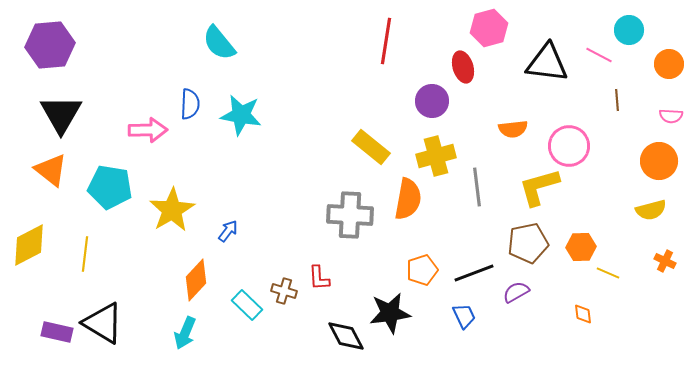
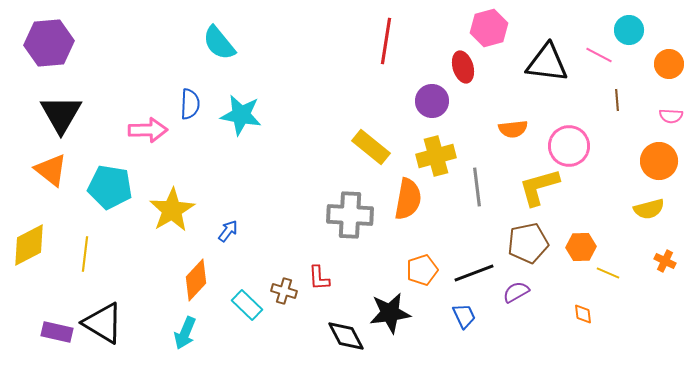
purple hexagon at (50, 45): moved 1 px left, 2 px up
yellow semicircle at (651, 210): moved 2 px left, 1 px up
